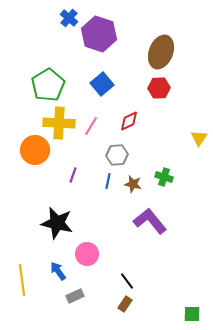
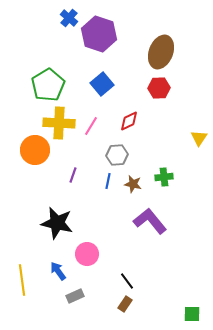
green cross: rotated 24 degrees counterclockwise
